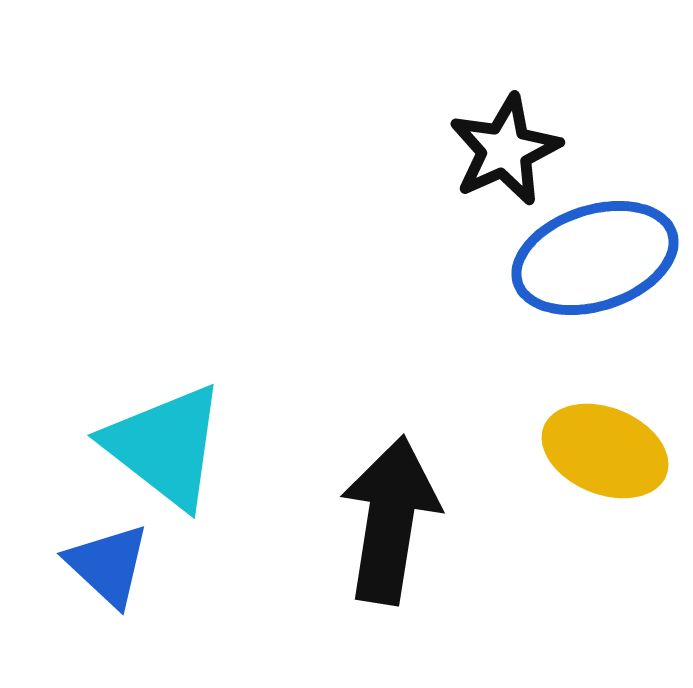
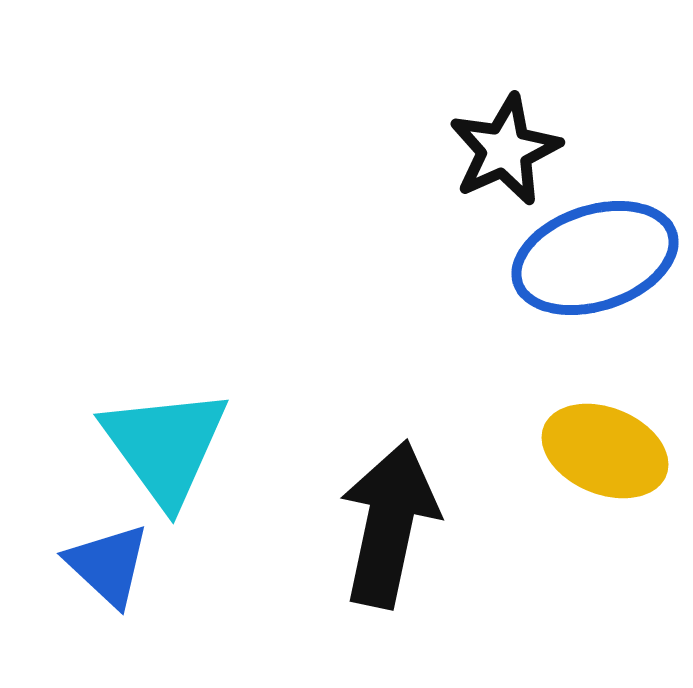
cyan triangle: rotated 16 degrees clockwise
black arrow: moved 1 px left, 4 px down; rotated 3 degrees clockwise
